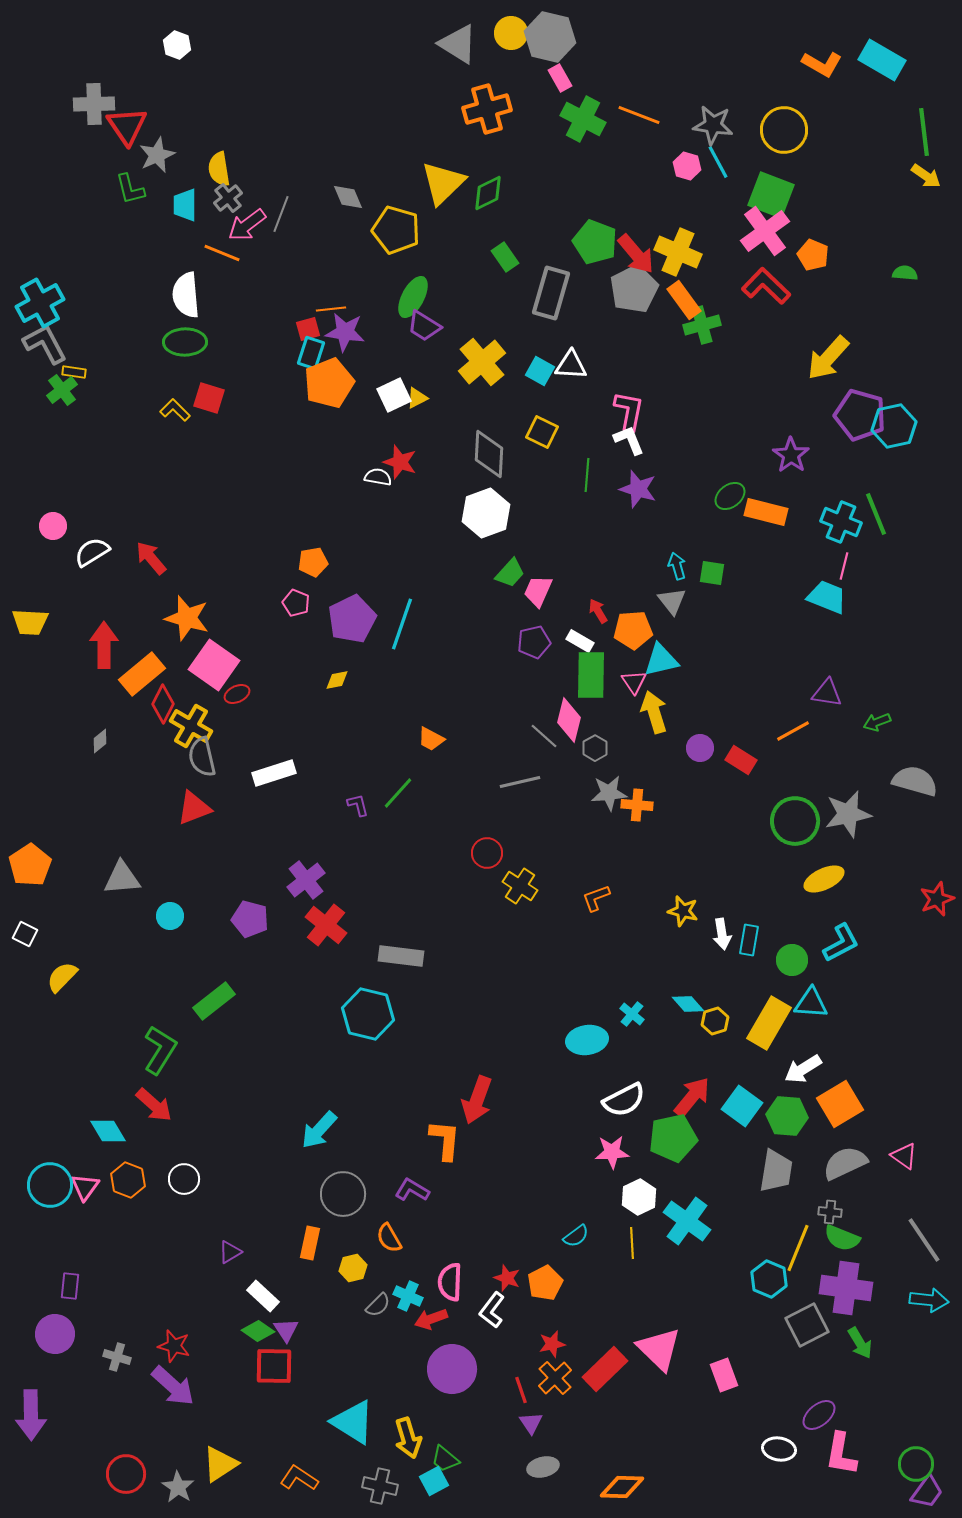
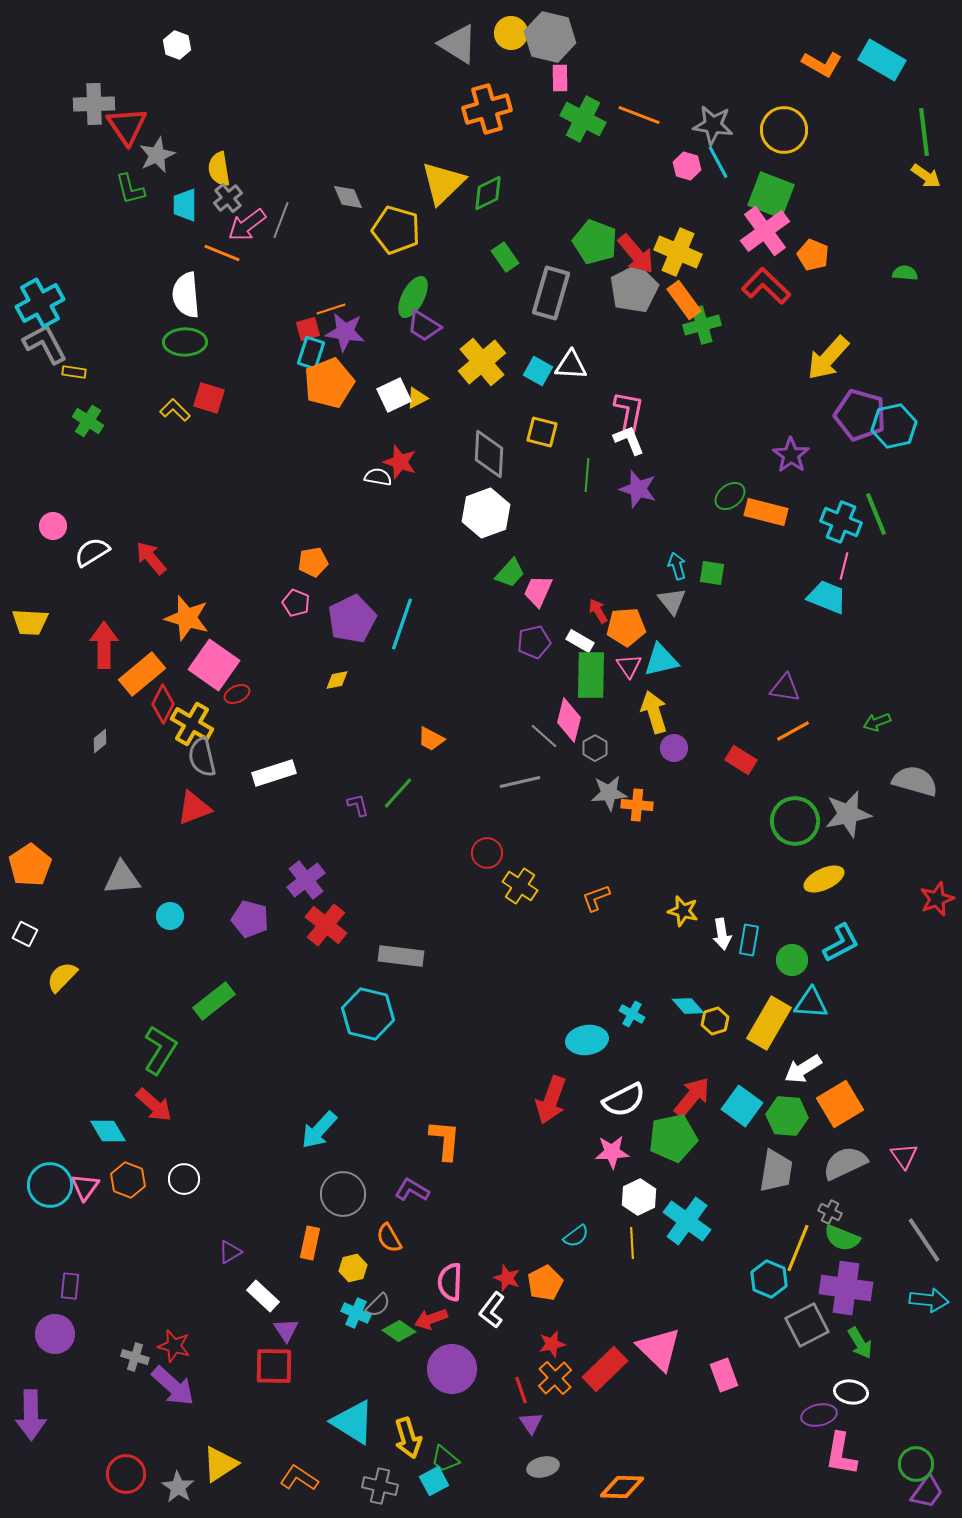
pink rectangle at (560, 78): rotated 28 degrees clockwise
gray line at (281, 214): moved 6 px down
orange line at (331, 309): rotated 12 degrees counterclockwise
cyan square at (540, 371): moved 2 px left
green cross at (62, 390): moved 26 px right, 31 px down; rotated 20 degrees counterclockwise
yellow square at (542, 432): rotated 12 degrees counterclockwise
orange pentagon at (633, 630): moved 7 px left, 3 px up
pink triangle at (634, 682): moved 5 px left, 16 px up
purple triangle at (827, 693): moved 42 px left, 5 px up
yellow cross at (191, 726): moved 1 px right, 2 px up
purple circle at (700, 748): moved 26 px left
cyan diamond at (688, 1004): moved 2 px down
cyan cross at (632, 1014): rotated 10 degrees counterclockwise
red arrow at (477, 1100): moved 74 px right
pink triangle at (904, 1156): rotated 20 degrees clockwise
gray cross at (830, 1212): rotated 20 degrees clockwise
cyan cross at (408, 1296): moved 52 px left, 17 px down
green diamond at (258, 1331): moved 141 px right
gray cross at (117, 1357): moved 18 px right
purple ellipse at (819, 1415): rotated 28 degrees clockwise
white ellipse at (779, 1449): moved 72 px right, 57 px up
